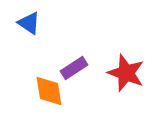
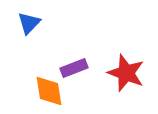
blue triangle: rotated 40 degrees clockwise
purple rectangle: rotated 12 degrees clockwise
